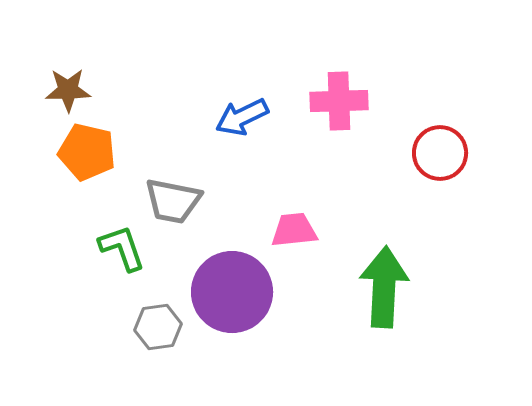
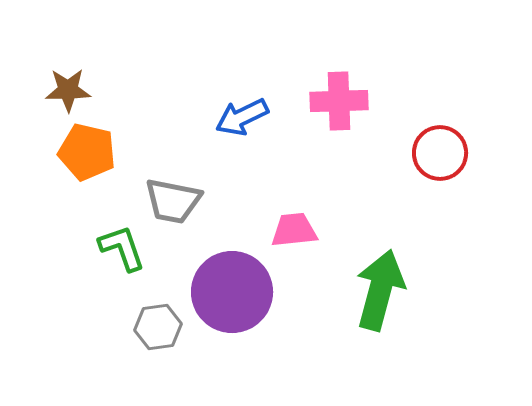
green arrow: moved 4 px left, 3 px down; rotated 12 degrees clockwise
